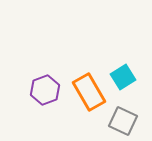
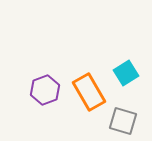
cyan square: moved 3 px right, 4 px up
gray square: rotated 8 degrees counterclockwise
